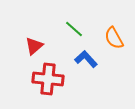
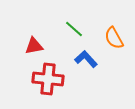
red triangle: rotated 30 degrees clockwise
